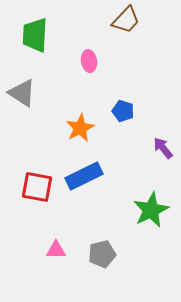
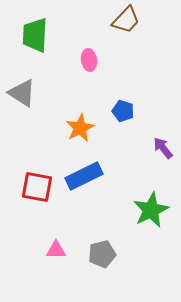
pink ellipse: moved 1 px up
